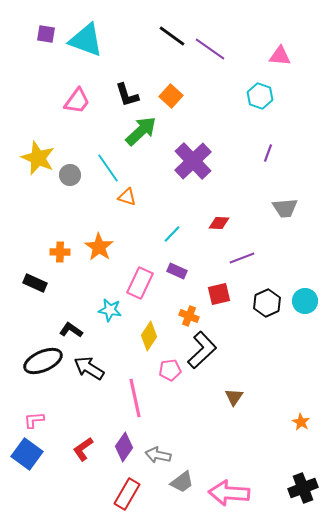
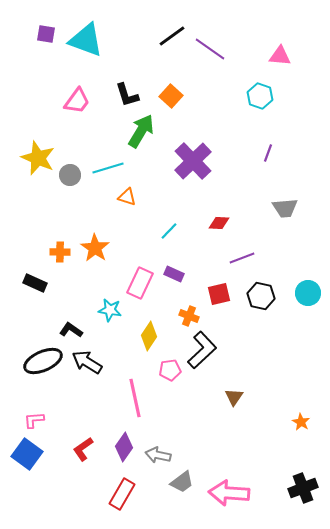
black line at (172, 36): rotated 72 degrees counterclockwise
green arrow at (141, 131): rotated 16 degrees counterclockwise
cyan line at (108, 168): rotated 72 degrees counterclockwise
cyan line at (172, 234): moved 3 px left, 3 px up
orange star at (99, 247): moved 4 px left, 1 px down
purple rectangle at (177, 271): moved 3 px left, 3 px down
cyan circle at (305, 301): moved 3 px right, 8 px up
black hexagon at (267, 303): moved 6 px left, 7 px up; rotated 24 degrees counterclockwise
black arrow at (89, 368): moved 2 px left, 6 px up
red rectangle at (127, 494): moved 5 px left
